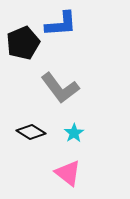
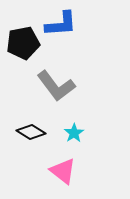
black pentagon: rotated 12 degrees clockwise
gray L-shape: moved 4 px left, 2 px up
pink triangle: moved 5 px left, 2 px up
